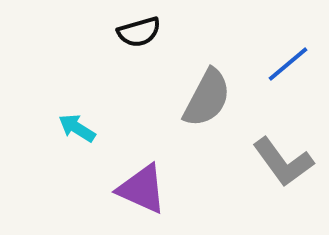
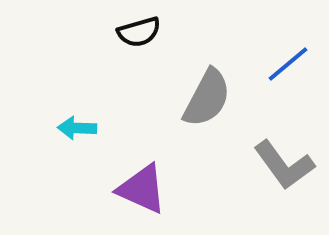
cyan arrow: rotated 30 degrees counterclockwise
gray L-shape: moved 1 px right, 3 px down
